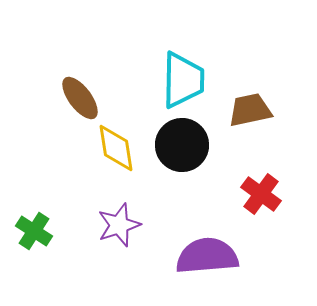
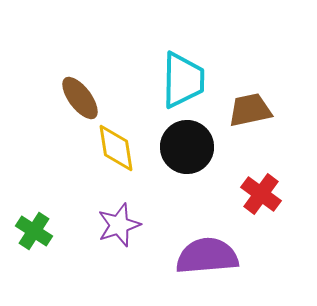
black circle: moved 5 px right, 2 px down
